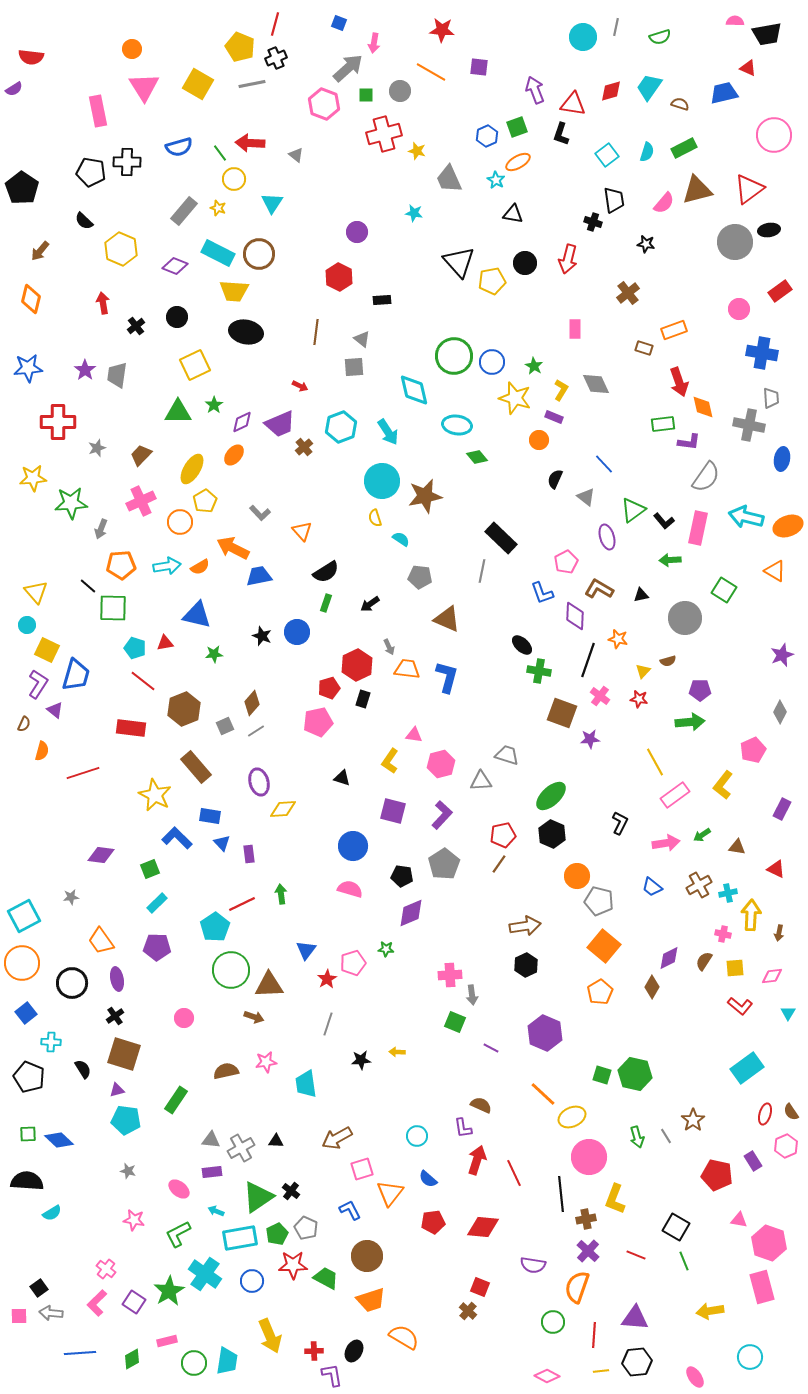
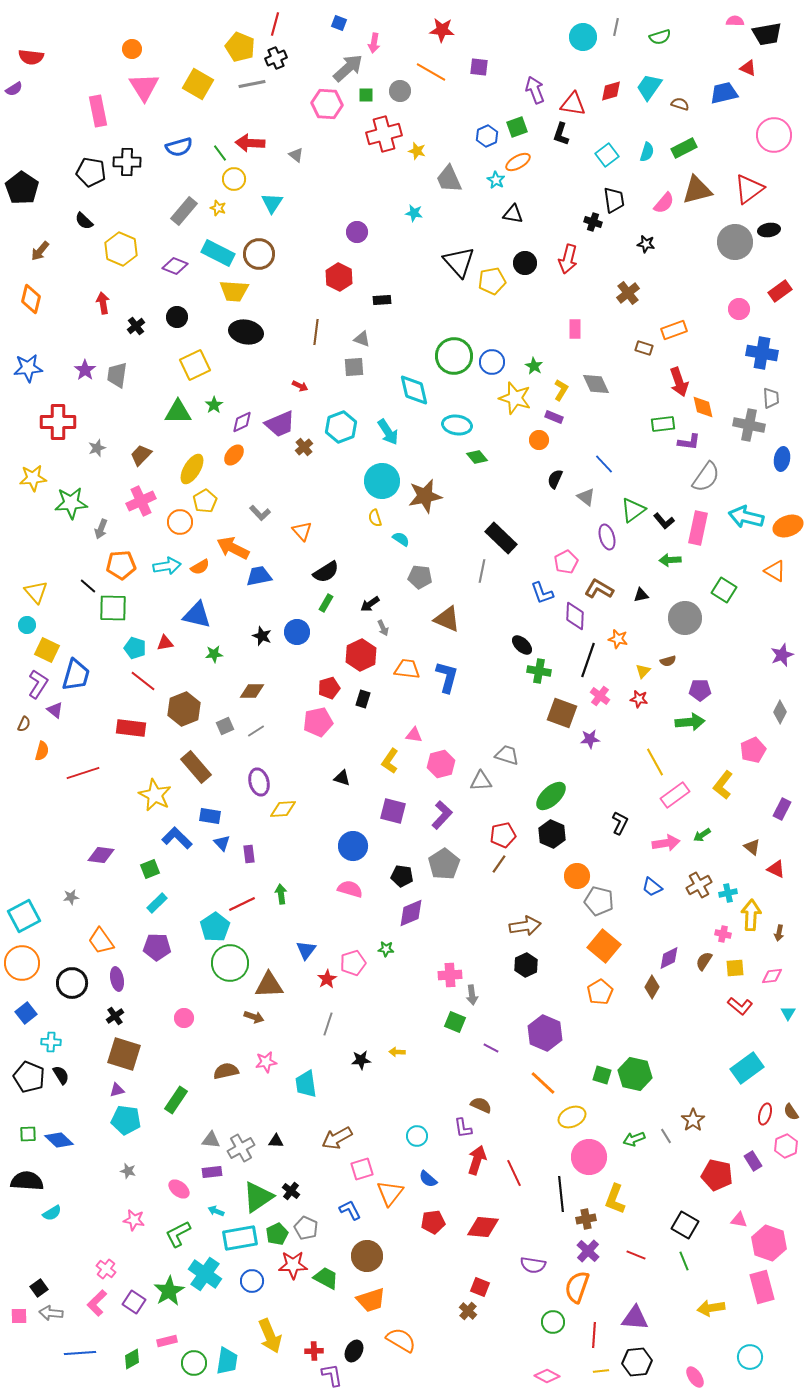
pink hexagon at (324, 104): moved 3 px right; rotated 16 degrees counterclockwise
gray triangle at (362, 339): rotated 18 degrees counterclockwise
green rectangle at (326, 603): rotated 12 degrees clockwise
gray arrow at (389, 647): moved 6 px left, 19 px up
red hexagon at (357, 665): moved 4 px right, 10 px up
brown diamond at (252, 703): moved 12 px up; rotated 50 degrees clockwise
brown triangle at (737, 847): moved 15 px right; rotated 30 degrees clockwise
green circle at (231, 970): moved 1 px left, 7 px up
black semicircle at (83, 1069): moved 22 px left, 6 px down
orange line at (543, 1094): moved 11 px up
green arrow at (637, 1137): moved 3 px left, 2 px down; rotated 85 degrees clockwise
black square at (676, 1227): moved 9 px right, 2 px up
yellow arrow at (710, 1311): moved 1 px right, 3 px up
orange semicircle at (404, 1337): moved 3 px left, 3 px down
